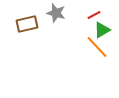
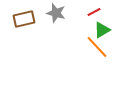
red line: moved 3 px up
brown rectangle: moved 3 px left, 5 px up
